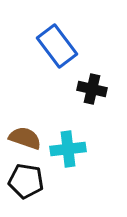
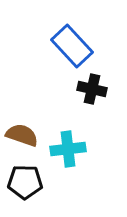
blue rectangle: moved 15 px right; rotated 6 degrees counterclockwise
brown semicircle: moved 3 px left, 3 px up
black pentagon: moved 1 px left, 1 px down; rotated 8 degrees counterclockwise
